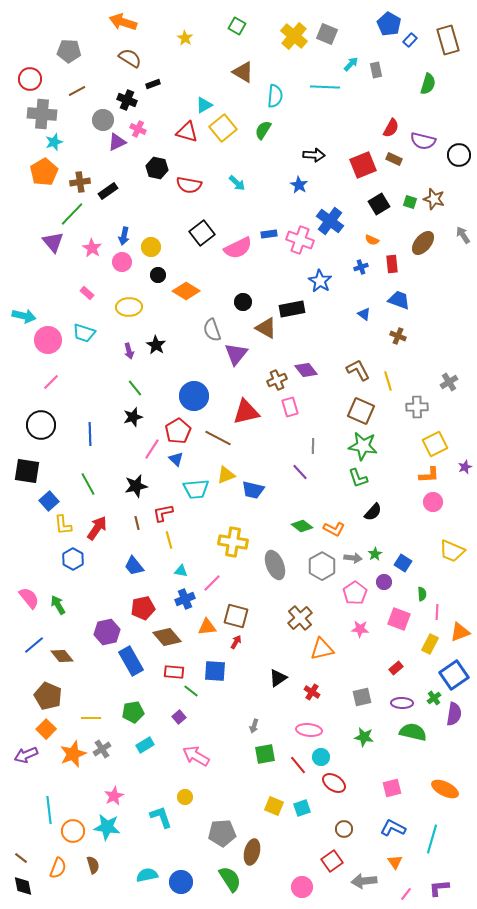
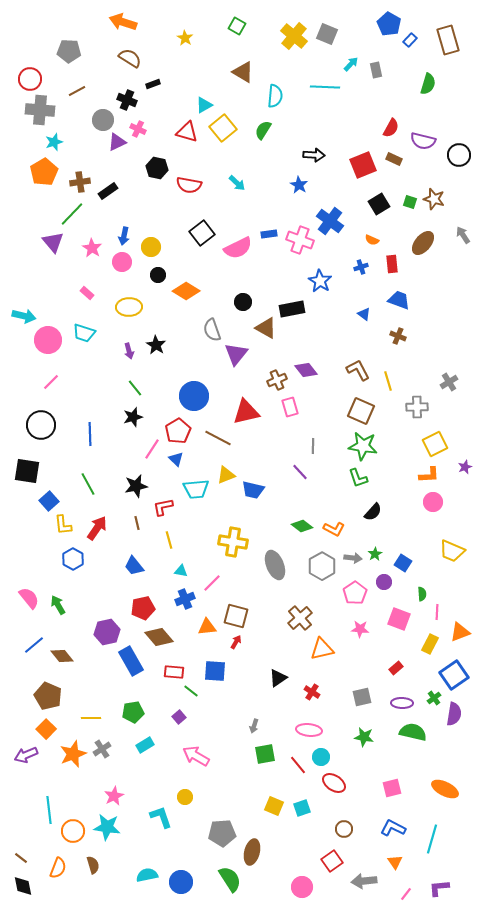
gray cross at (42, 114): moved 2 px left, 4 px up
red L-shape at (163, 513): moved 6 px up
brown diamond at (167, 637): moved 8 px left
